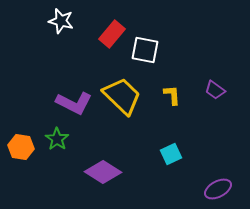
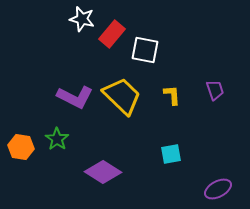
white star: moved 21 px right, 2 px up
purple trapezoid: rotated 145 degrees counterclockwise
purple L-shape: moved 1 px right, 6 px up
cyan square: rotated 15 degrees clockwise
